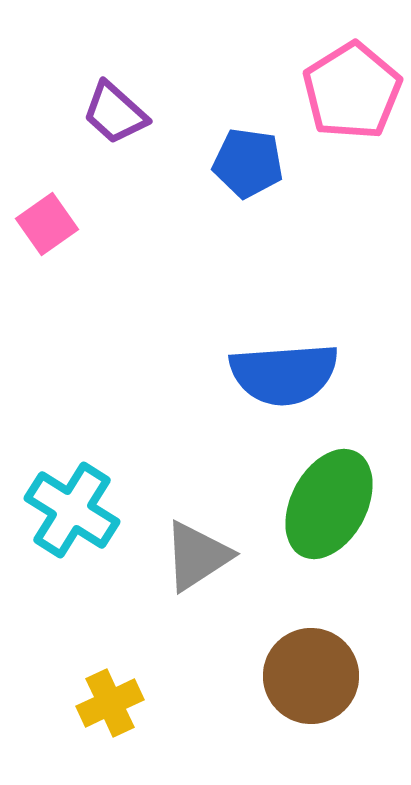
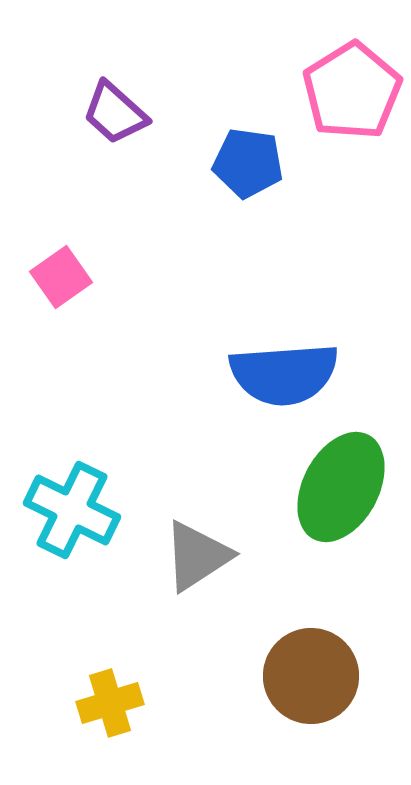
pink square: moved 14 px right, 53 px down
green ellipse: moved 12 px right, 17 px up
cyan cross: rotated 6 degrees counterclockwise
yellow cross: rotated 8 degrees clockwise
